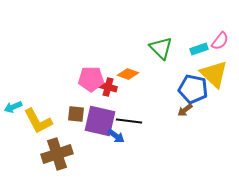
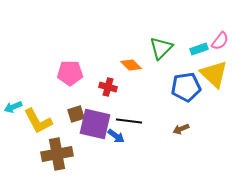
green triangle: rotated 30 degrees clockwise
orange diamond: moved 3 px right, 9 px up; rotated 25 degrees clockwise
pink pentagon: moved 21 px left, 6 px up
blue pentagon: moved 7 px left, 2 px up; rotated 20 degrees counterclockwise
brown arrow: moved 4 px left, 19 px down; rotated 14 degrees clockwise
brown square: rotated 24 degrees counterclockwise
purple square: moved 5 px left, 3 px down
brown cross: rotated 8 degrees clockwise
